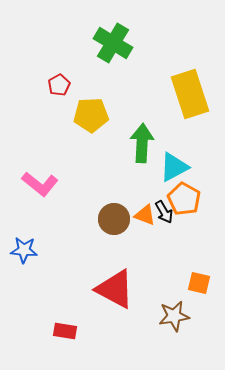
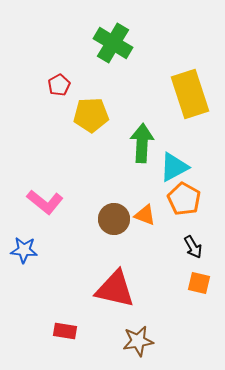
pink L-shape: moved 5 px right, 18 px down
black arrow: moved 29 px right, 35 px down
red triangle: rotated 15 degrees counterclockwise
brown star: moved 36 px left, 25 px down
